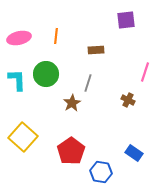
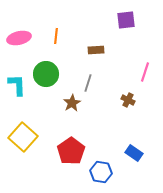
cyan L-shape: moved 5 px down
